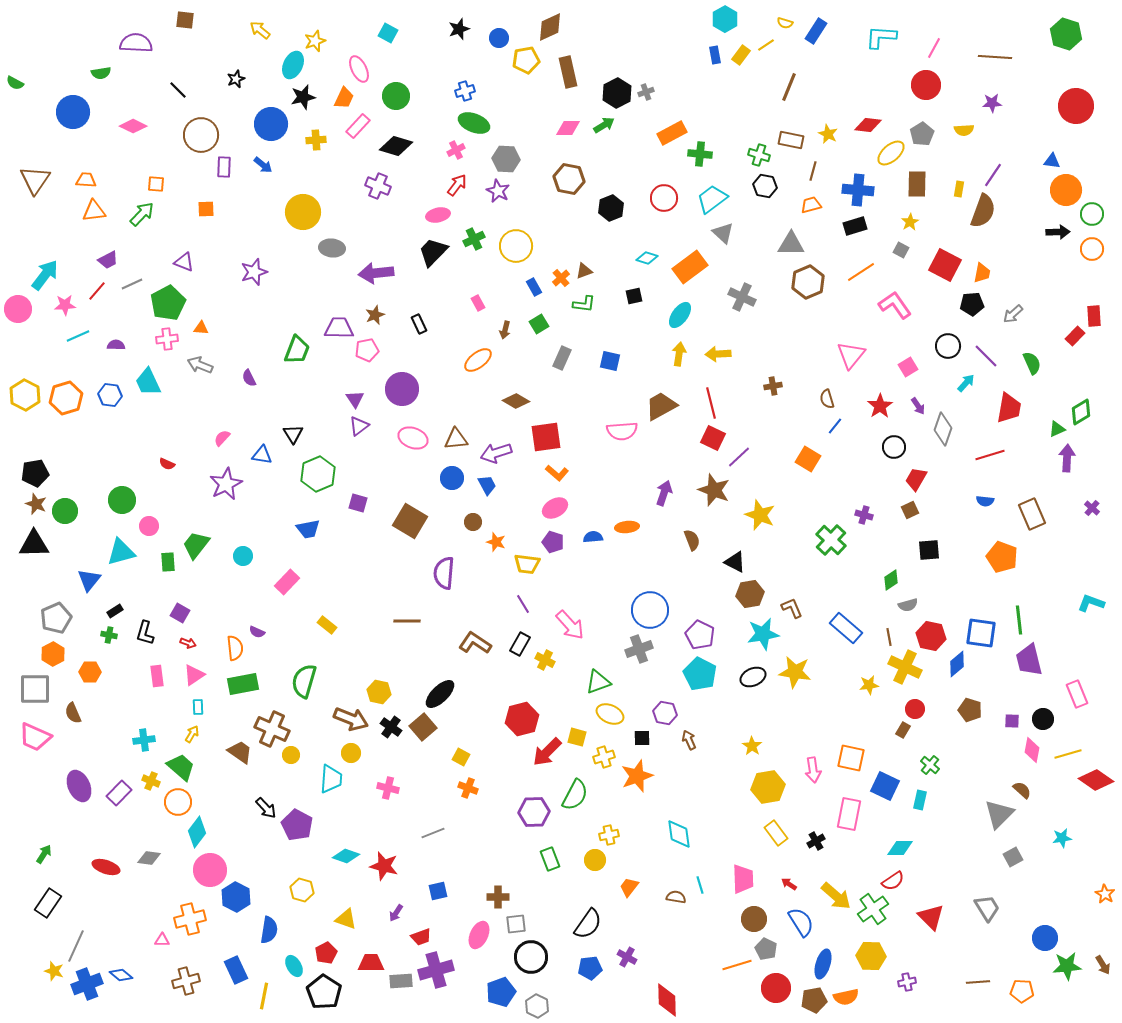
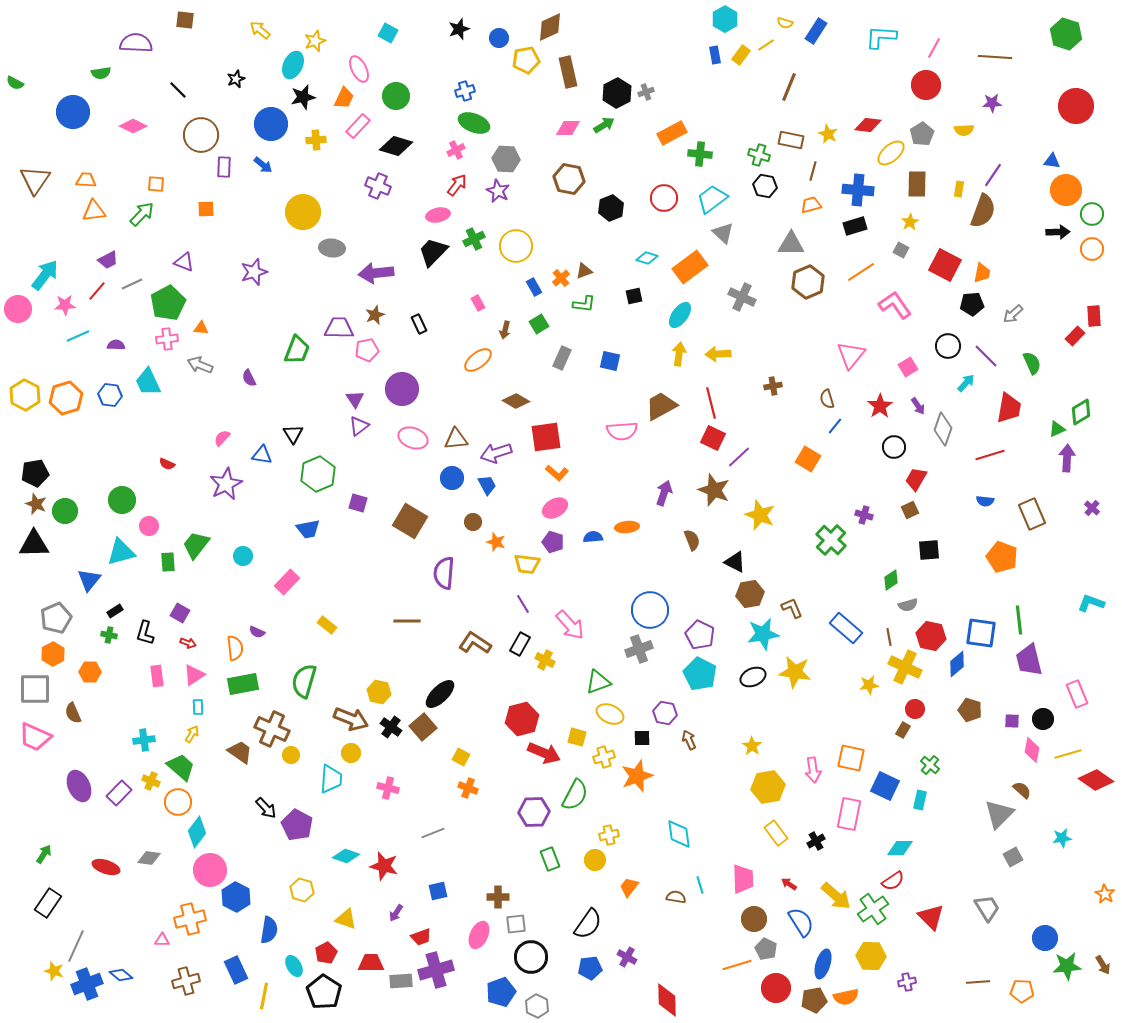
red arrow at (547, 752): moved 3 px left, 1 px down; rotated 112 degrees counterclockwise
